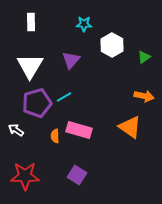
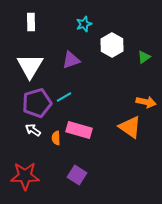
cyan star: rotated 21 degrees counterclockwise
purple triangle: rotated 30 degrees clockwise
orange arrow: moved 2 px right, 6 px down
white arrow: moved 17 px right
orange semicircle: moved 1 px right, 2 px down
